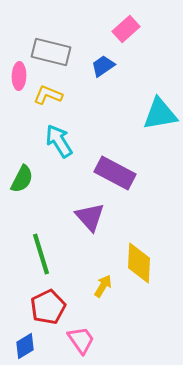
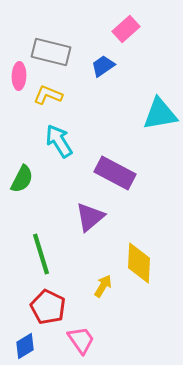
purple triangle: rotated 32 degrees clockwise
red pentagon: rotated 20 degrees counterclockwise
